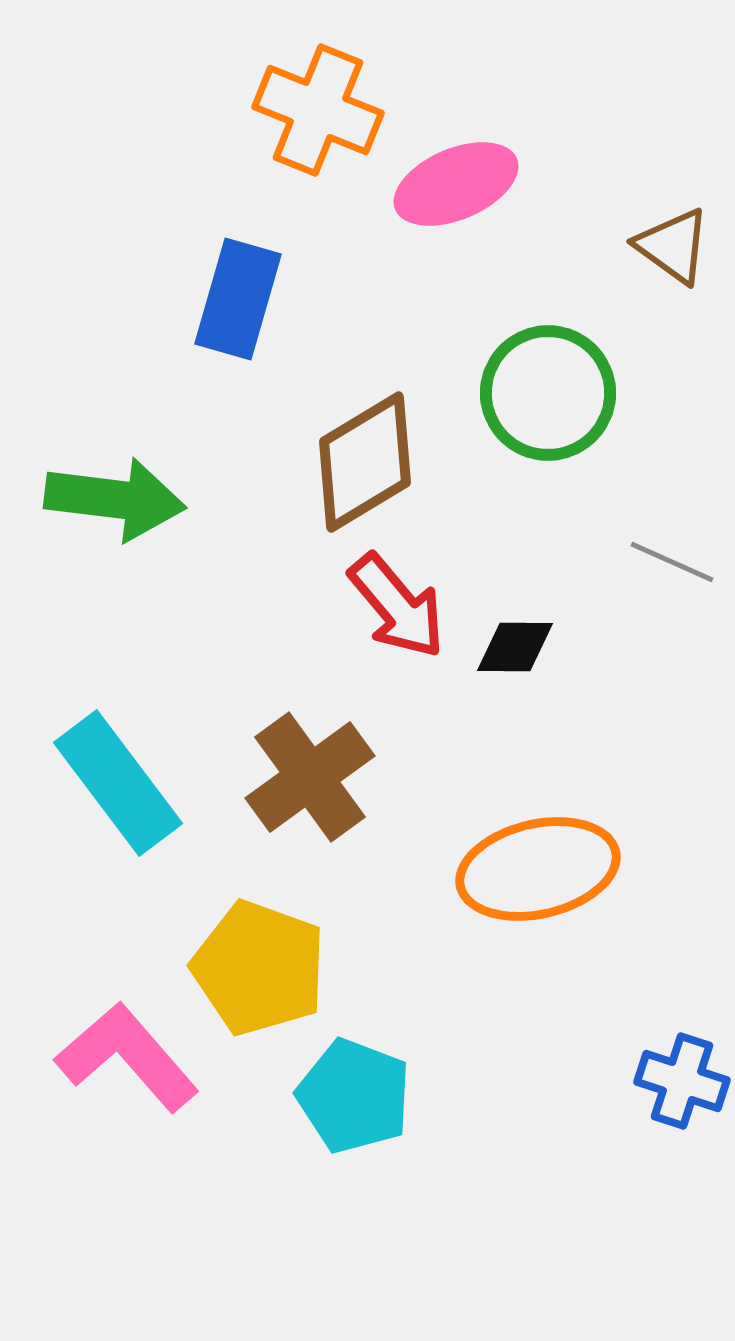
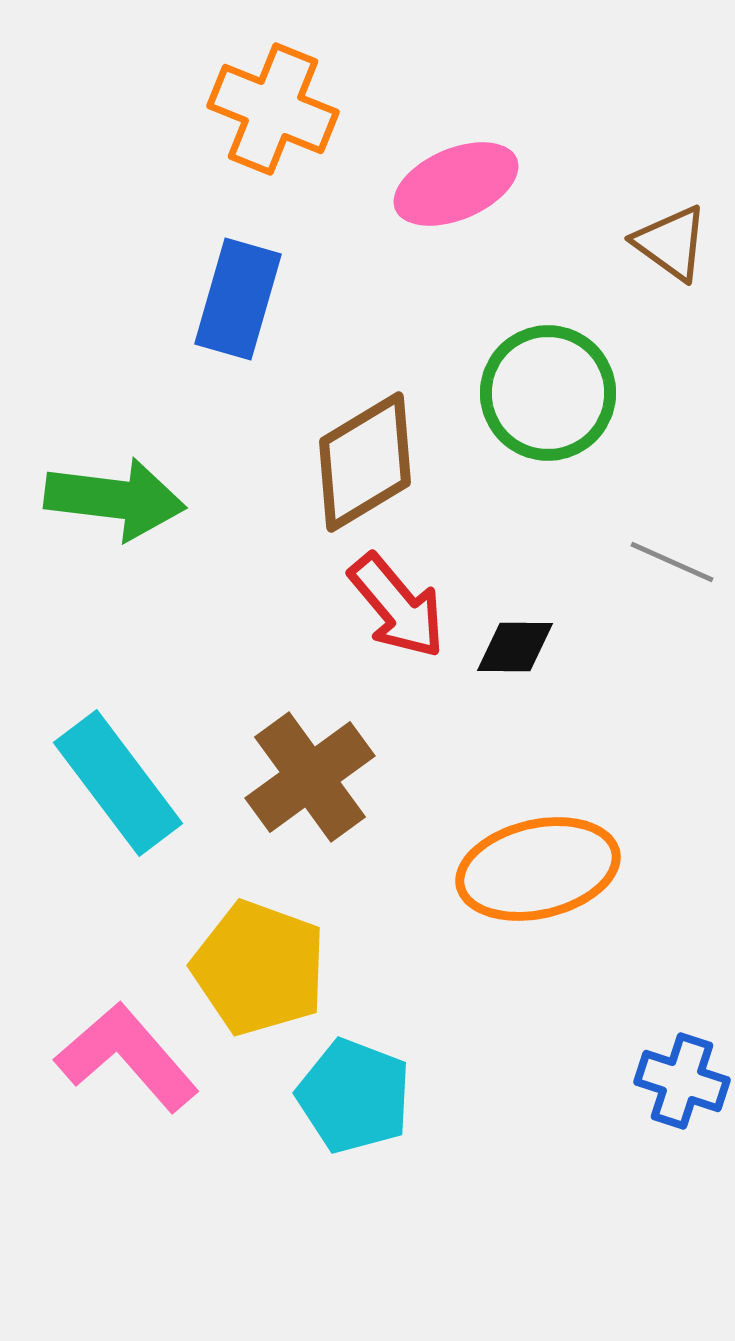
orange cross: moved 45 px left, 1 px up
brown triangle: moved 2 px left, 3 px up
